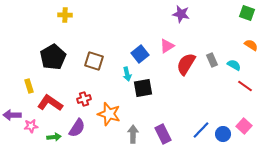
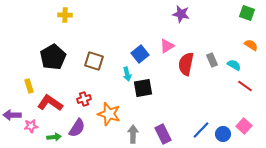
red semicircle: rotated 20 degrees counterclockwise
